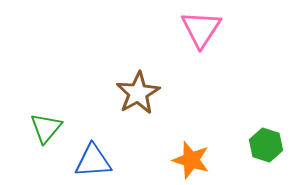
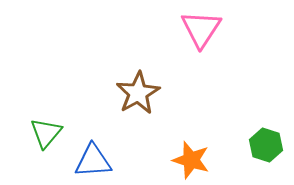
green triangle: moved 5 px down
